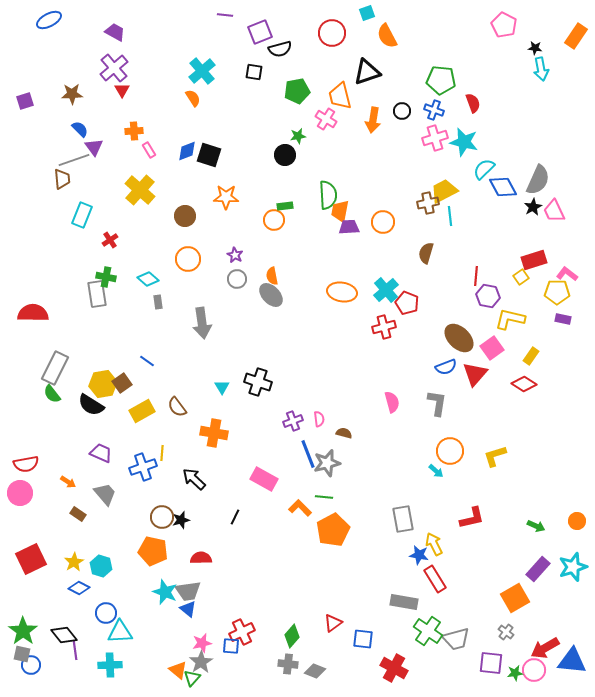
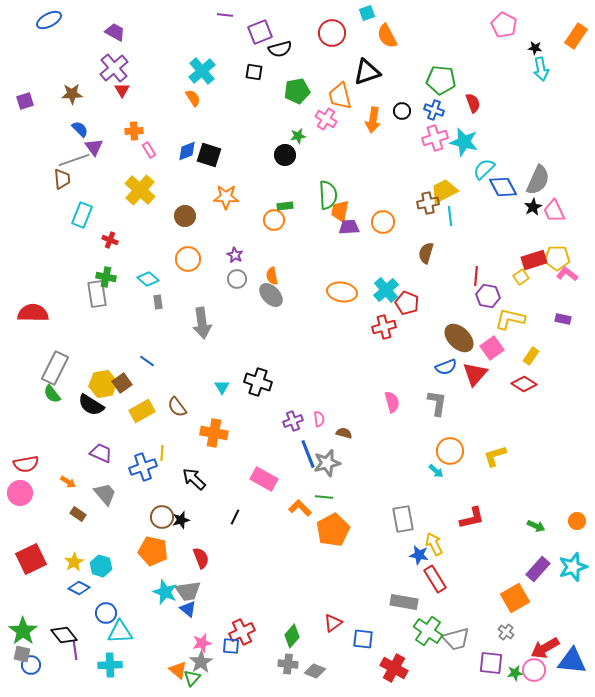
red cross at (110, 240): rotated 35 degrees counterclockwise
yellow pentagon at (557, 292): moved 34 px up
red semicircle at (201, 558): rotated 70 degrees clockwise
